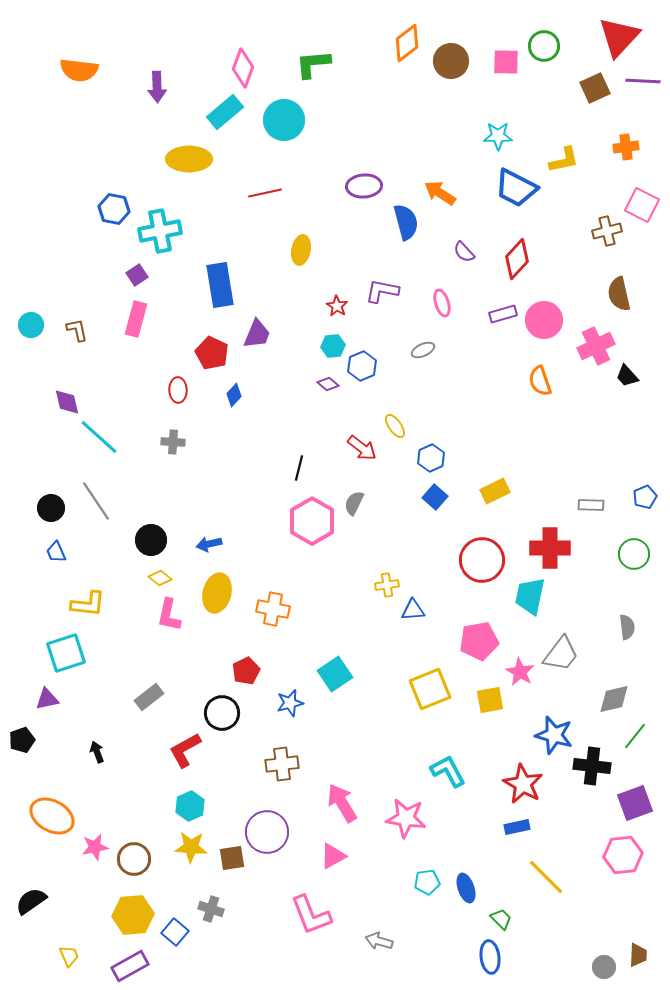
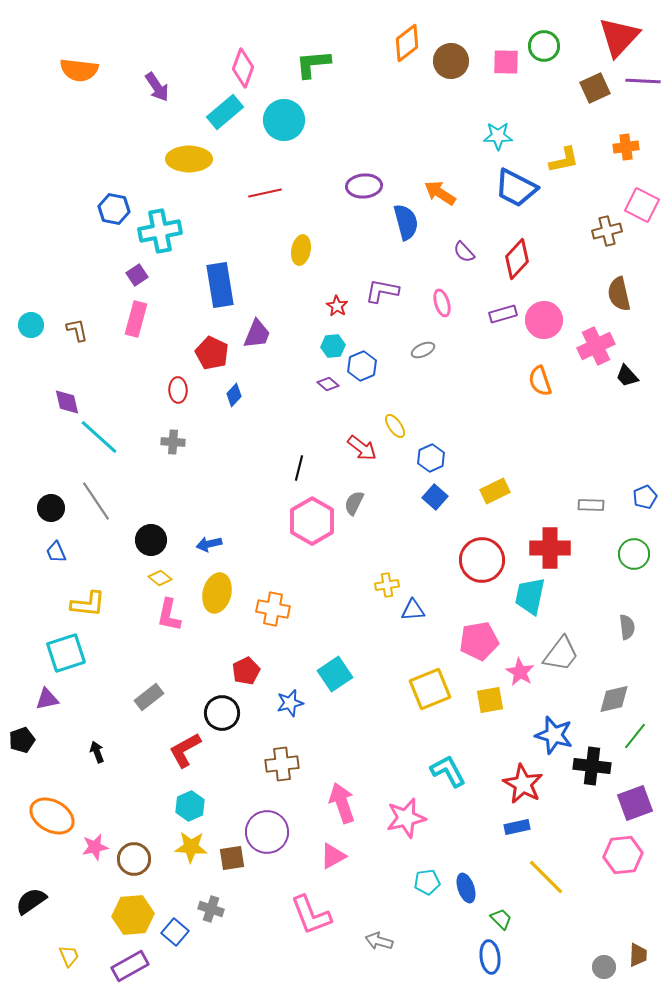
purple arrow at (157, 87): rotated 32 degrees counterclockwise
pink arrow at (342, 803): rotated 12 degrees clockwise
pink star at (406, 818): rotated 21 degrees counterclockwise
